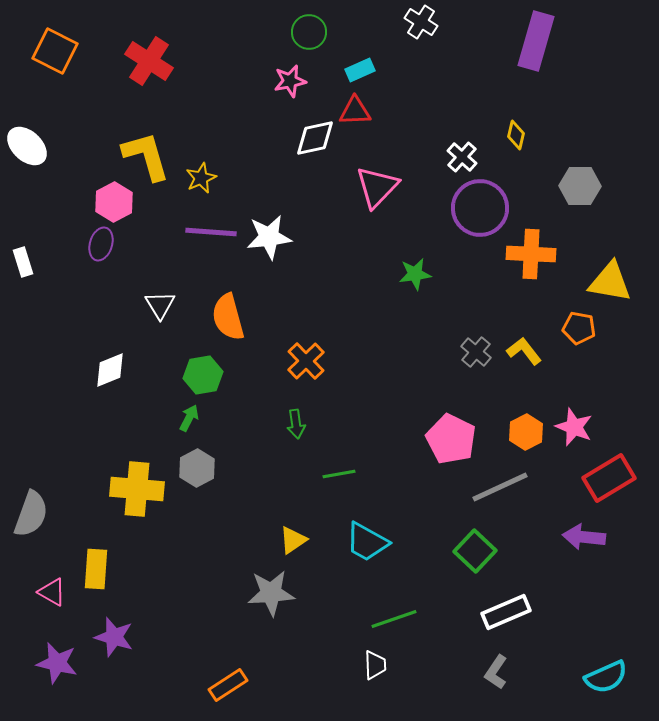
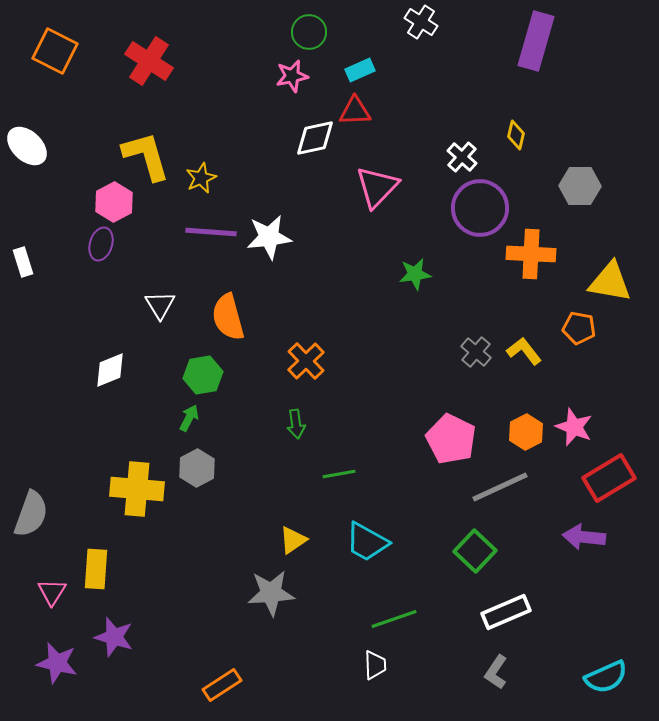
pink star at (290, 81): moved 2 px right, 5 px up
pink triangle at (52, 592): rotated 32 degrees clockwise
orange rectangle at (228, 685): moved 6 px left
